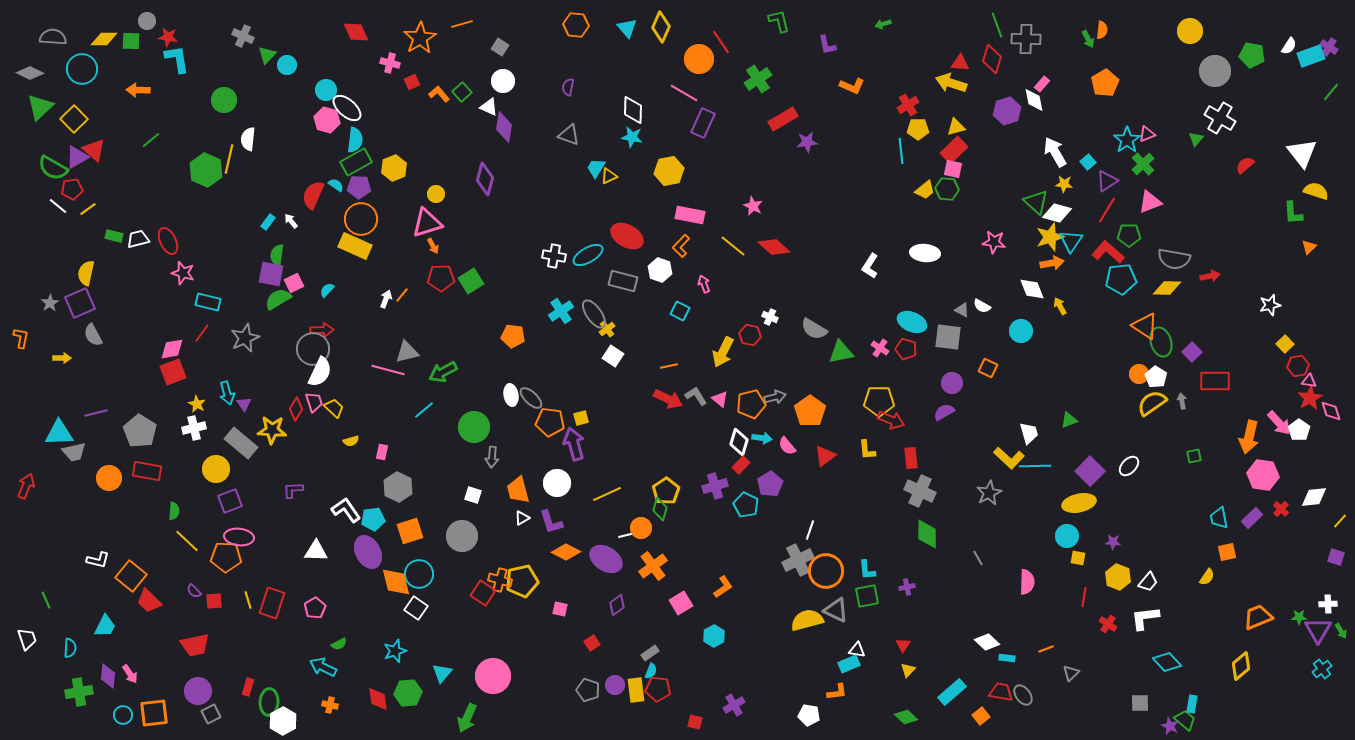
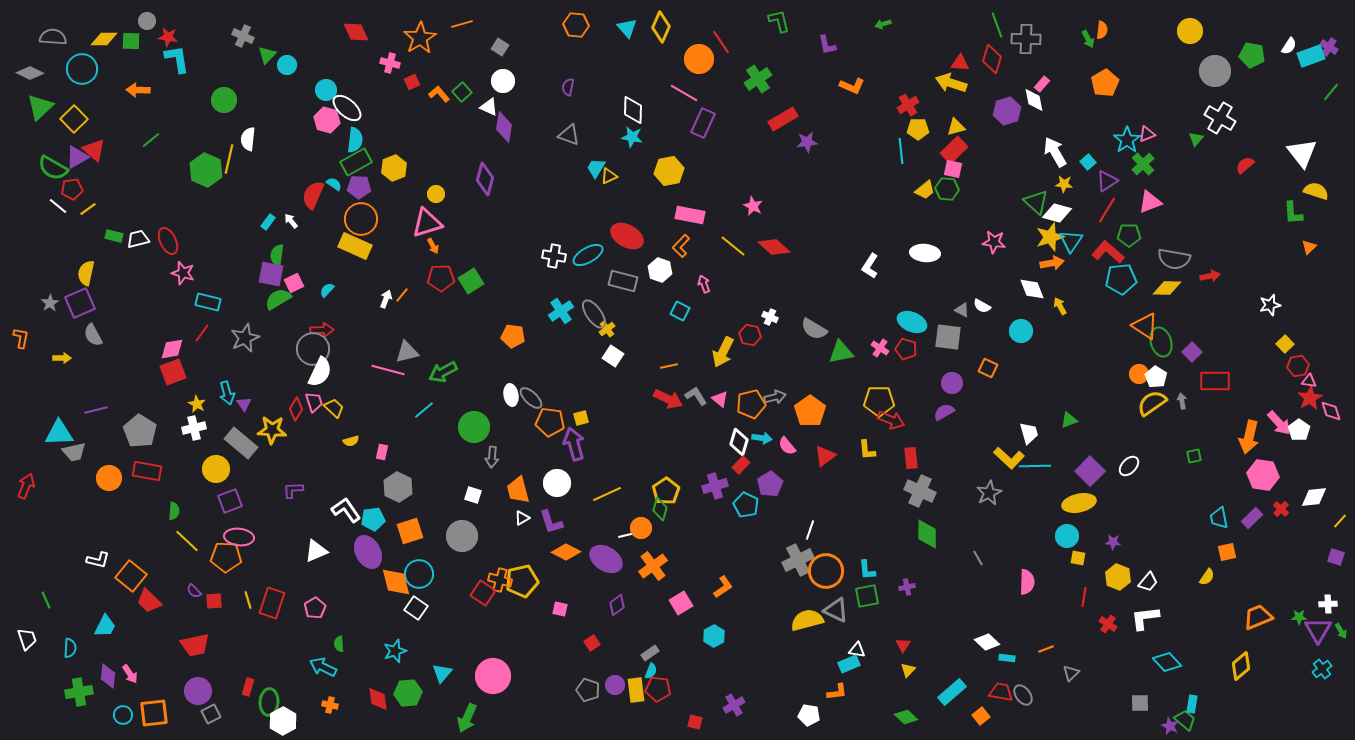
cyan semicircle at (336, 185): moved 2 px left, 1 px up
purple line at (96, 413): moved 3 px up
white triangle at (316, 551): rotated 25 degrees counterclockwise
green semicircle at (339, 644): rotated 112 degrees clockwise
